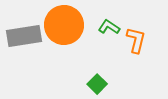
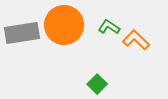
gray rectangle: moved 2 px left, 3 px up
orange L-shape: rotated 60 degrees counterclockwise
